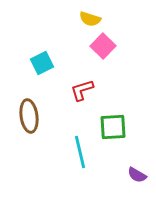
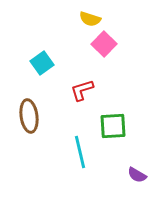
pink square: moved 1 px right, 2 px up
cyan square: rotated 10 degrees counterclockwise
green square: moved 1 px up
